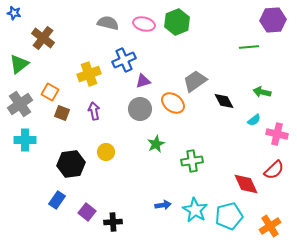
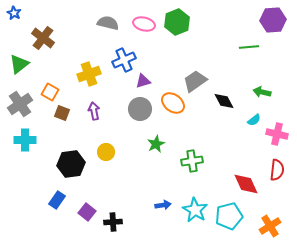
blue star: rotated 16 degrees clockwise
red semicircle: moved 3 px right; rotated 40 degrees counterclockwise
